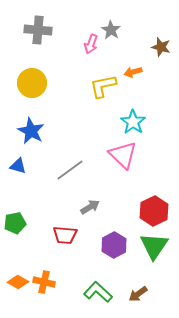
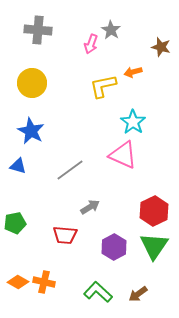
pink triangle: rotated 20 degrees counterclockwise
purple hexagon: moved 2 px down
